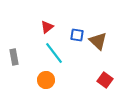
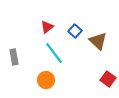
blue square: moved 2 px left, 4 px up; rotated 32 degrees clockwise
red square: moved 3 px right, 1 px up
